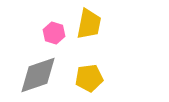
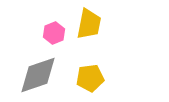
pink hexagon: rotated 20 degrees clockwise
yellow pentagon: moved 1 px right
